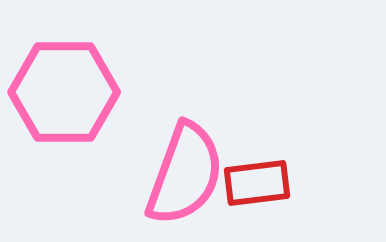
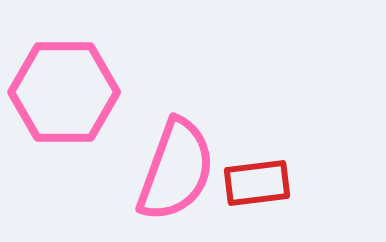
pink semicircle: moved 9 px left, 4 px up
